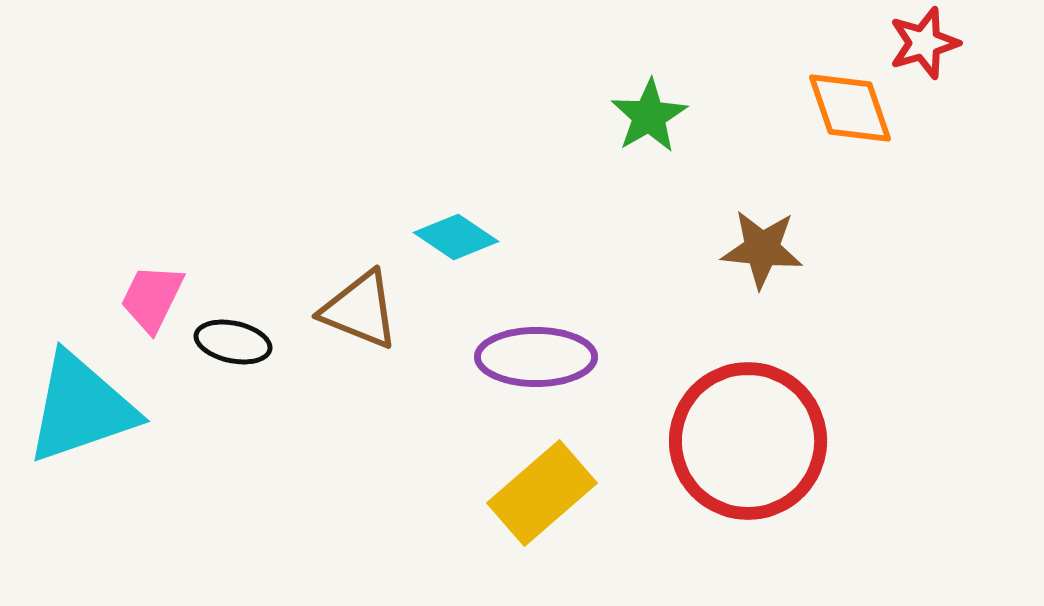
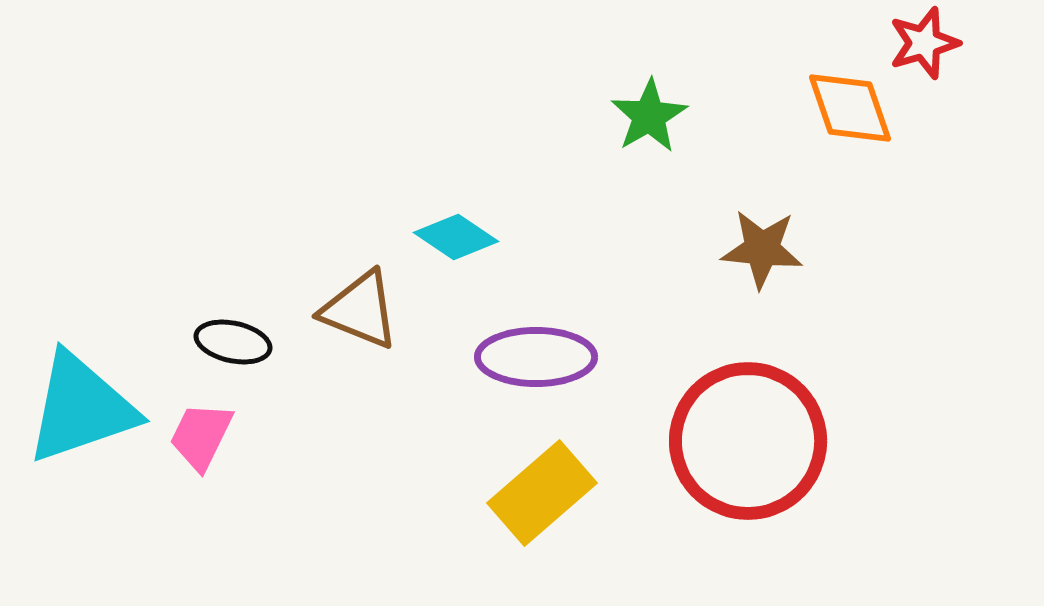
pink trapezoid: moved 49 px right, 138 px down
